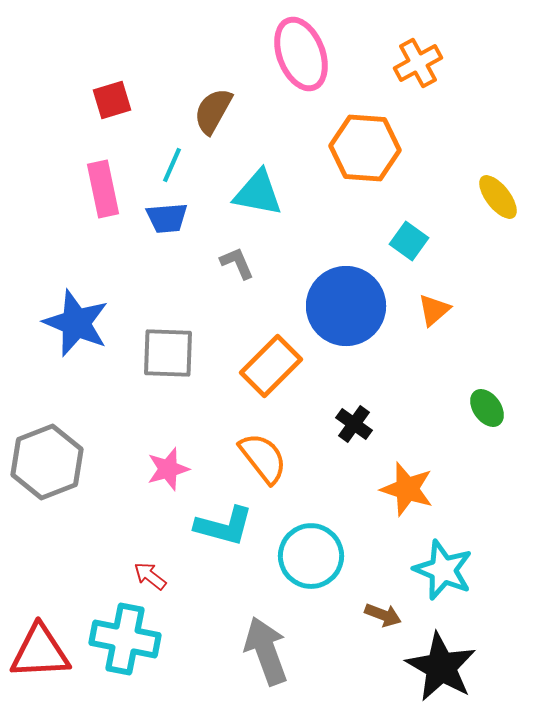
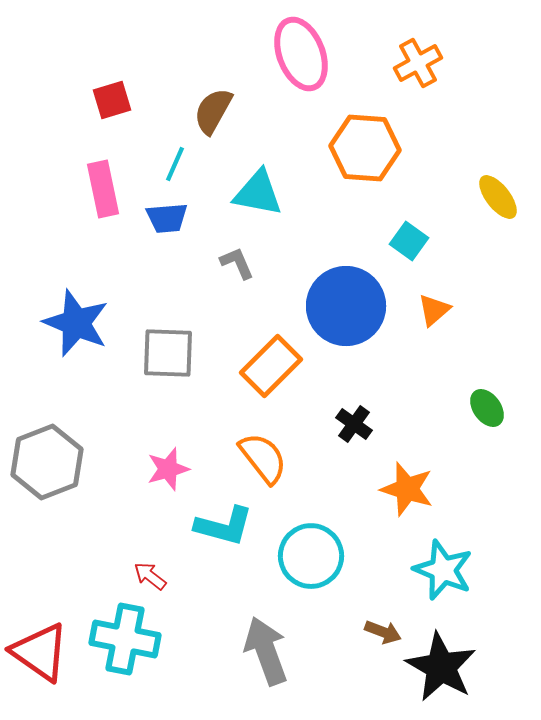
cyan line: moved 3 px right, 1 px up
brown arrow: moved 17 px down
red triangle: rotated 38 degrees clockwise
